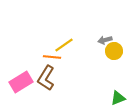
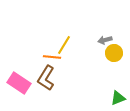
yellow line: rotated 24 degrees counterclockwise
yellow circle: moved 2 px down
pink rectangle: moved 2 px left, 1 px down; rotated 65 degrees clockwise
